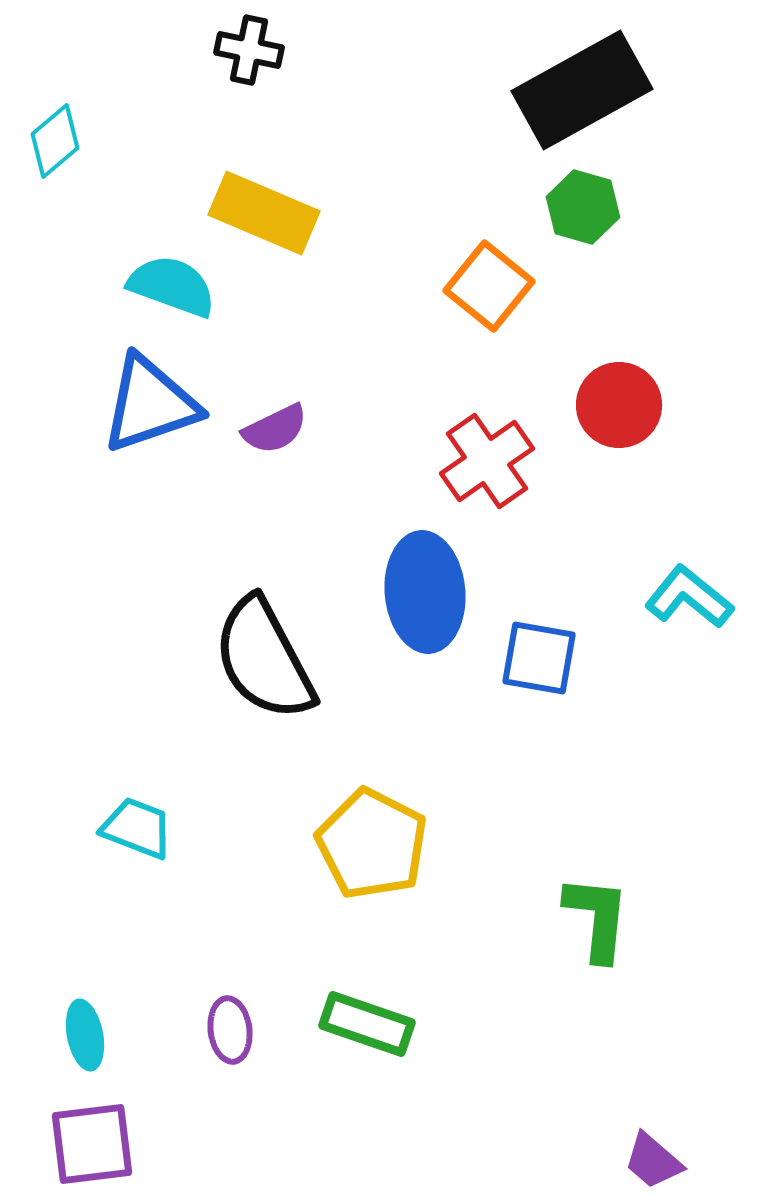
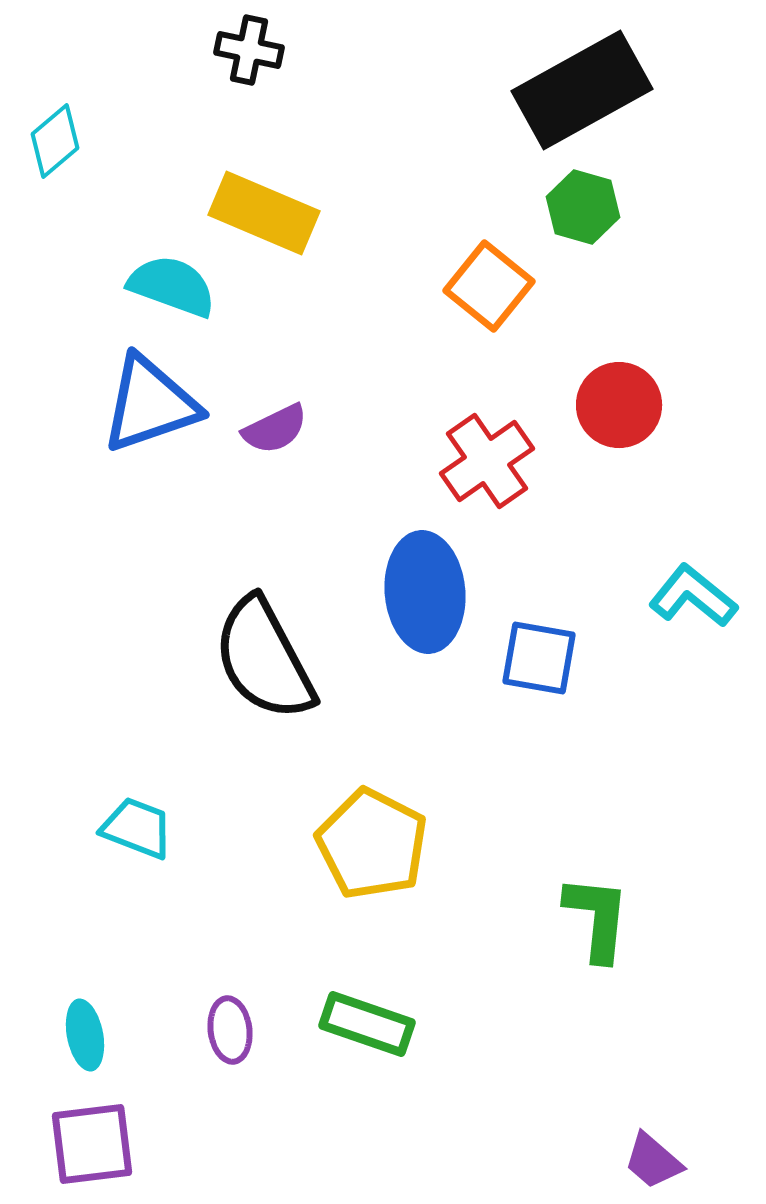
cyan L-shape: moved 4 px right, 1 px up
